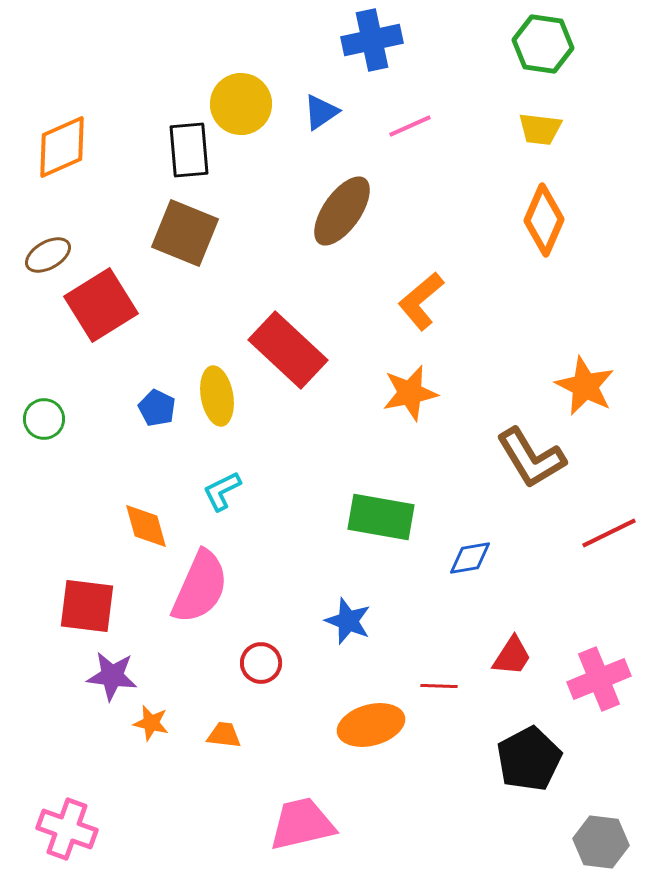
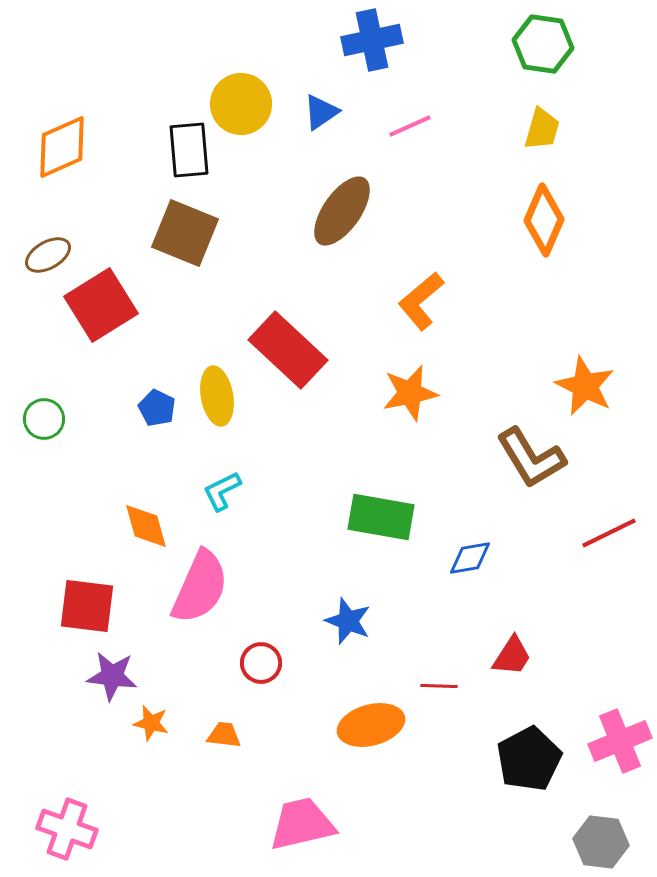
yellow trapezoid at (540, 129): moved 2 px right; rotated 81 degrees counterclockwise
pink cross at (599, 679): moved 21 px right, 62 px down
